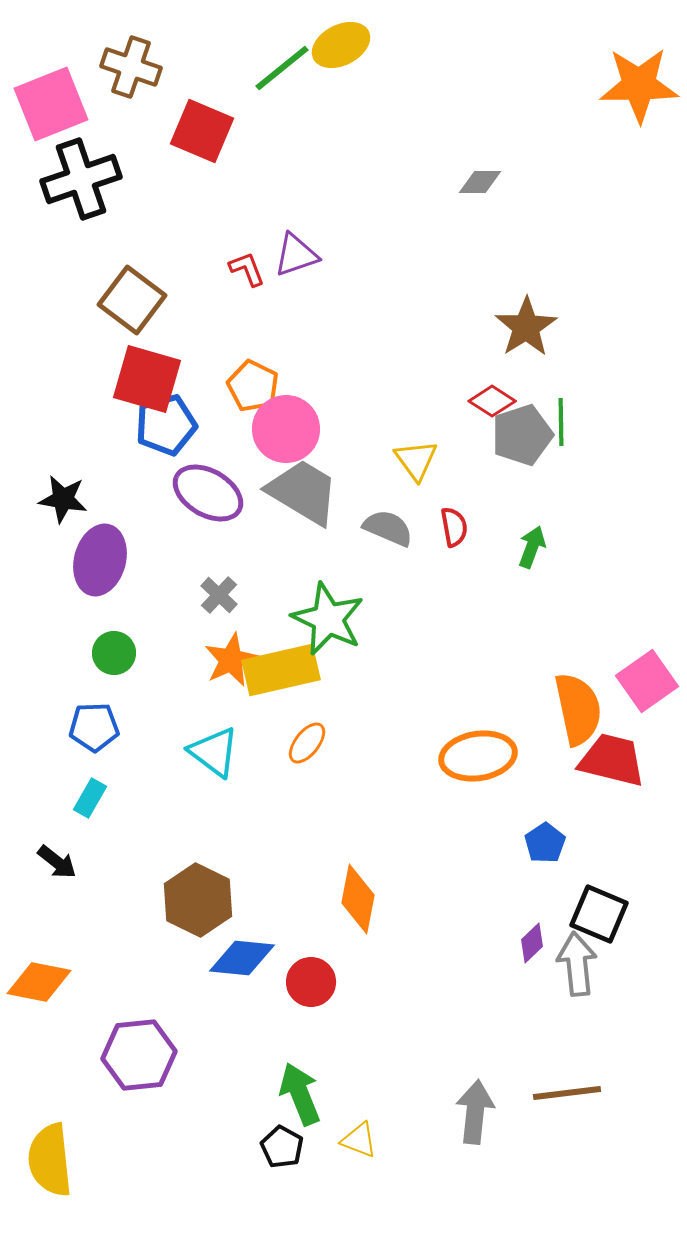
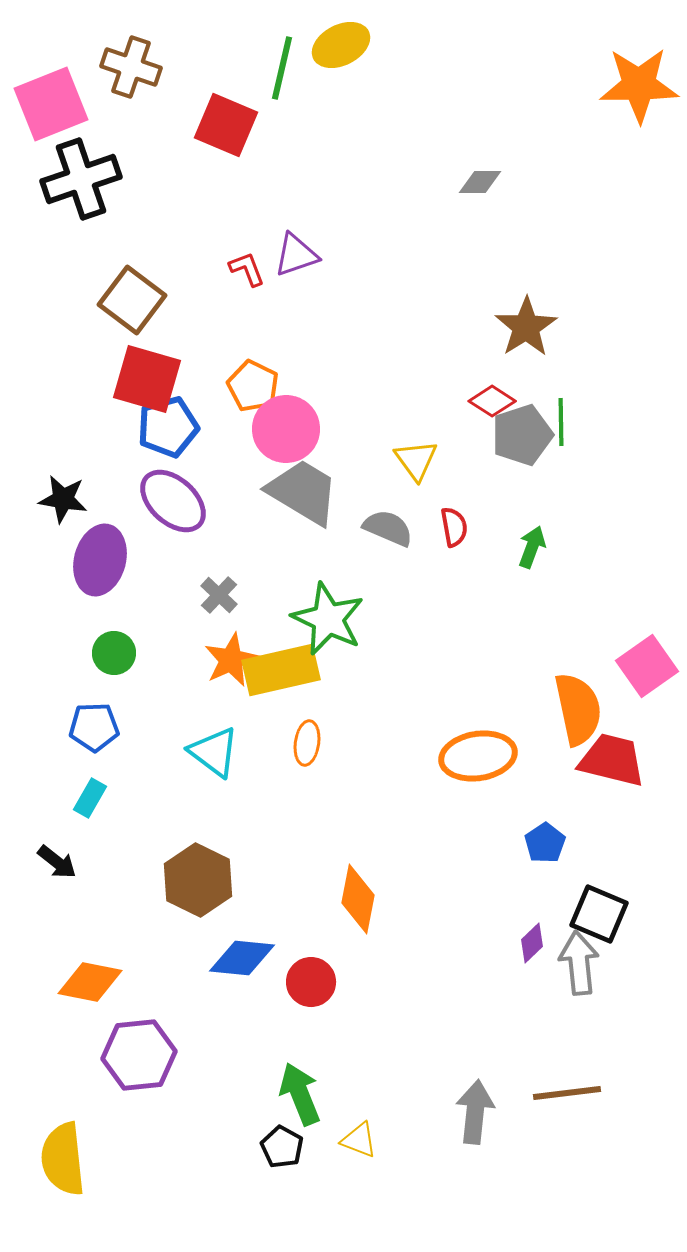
green line at (282, 68): rotated 38 degrees counterclockwise
red square at (202, 131): moved 24 px right, 6 px up
blue pentagon at (166, 425): moved 2 px right, 2 px down
purple ellipse at (208, 493): moved 35 px left, 8 px down; rotated 12 degrees clockwise
pink square at (647, 681): moved 15 px up
orange ellipse at (307, 743): rotated 30 degrees counterclockwise
brown hexagon at (198, 900): moved 20 px up
gray arrow at (577, 964): moved 2 px right, 1 px up
orange diamond at (39, 982): moved 51 px right
yellow semicircle at (50, 1160): moved 13 px right, 1 px up
